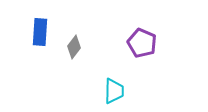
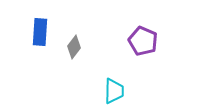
purple pentagon: moved 1 px right, 2 px up
